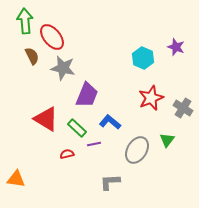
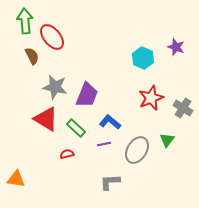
gray star: moved 8 px left, 19 px down
green rectangle: moved 1 px left
purple line: moved 10 px right
